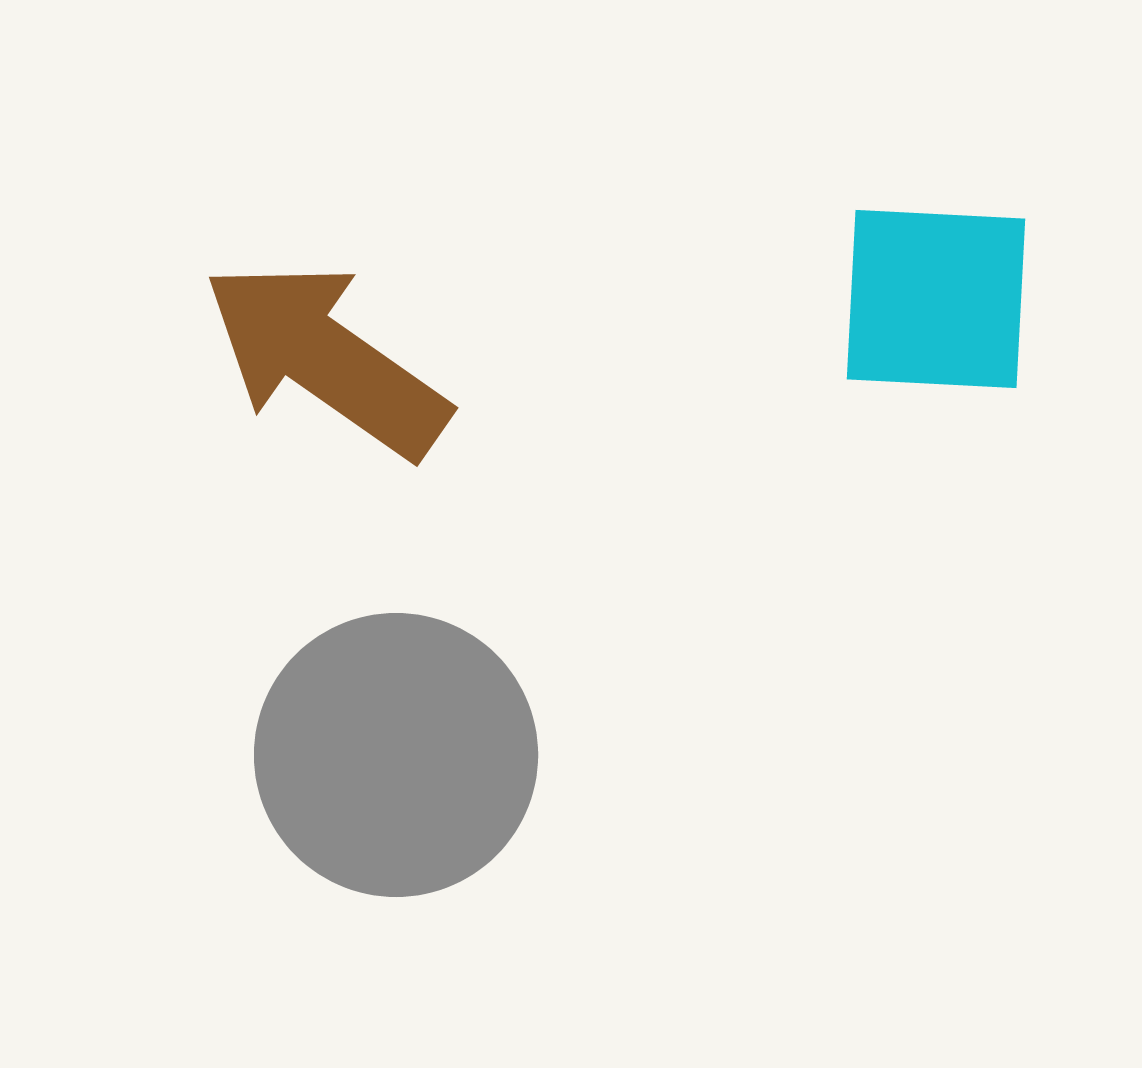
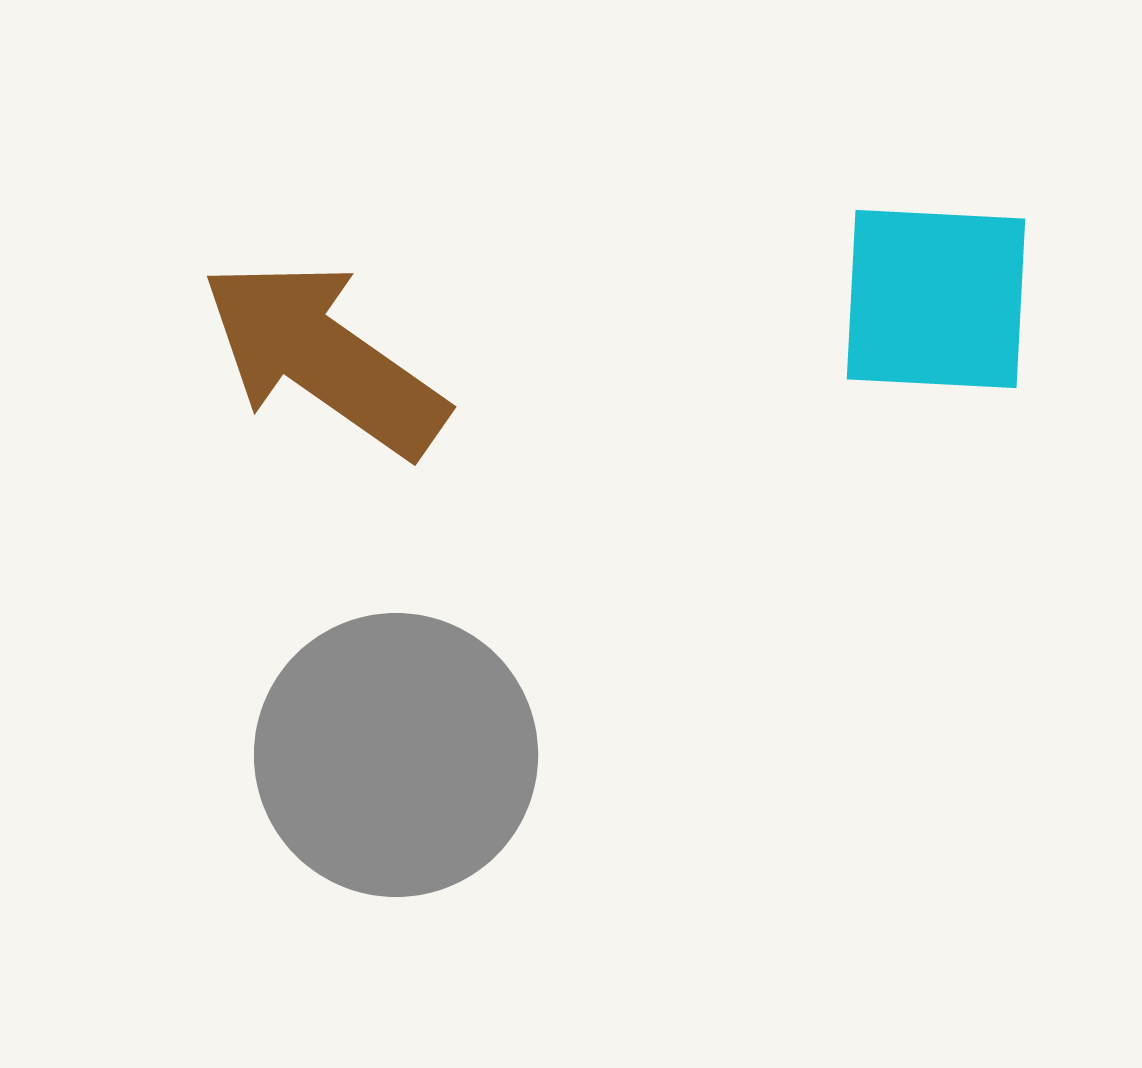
brown arrow: moved 2 px left, 1 px up
